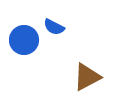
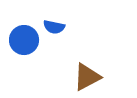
blue semicircle: rotated 15 degrees counterclockwise
